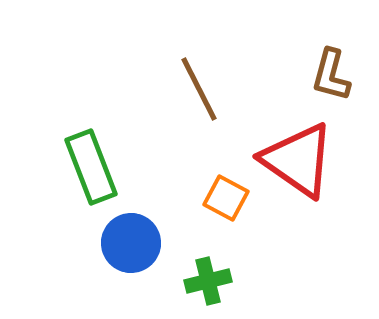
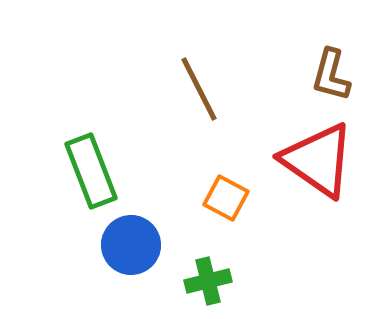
red triangle: moved 20 px right
green rectangle: moved 4 px down
blue circle: moved 2 px down
